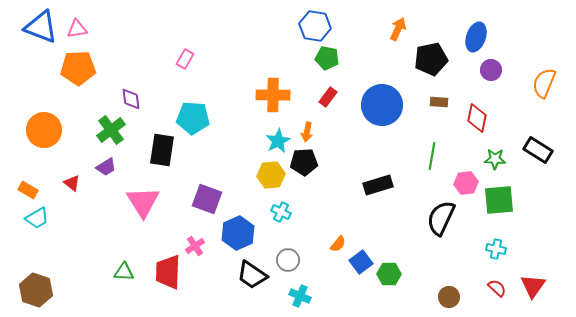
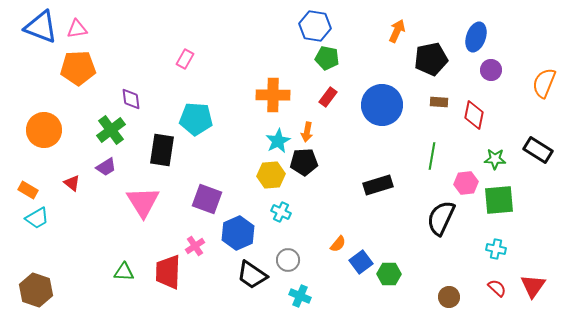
orange arrow at (398, 29): moved 1 px left, 2 px down
cyan pentagon at (193, 118): moved 3 px right, 1 px down
red diamond at (477, 118): moved 3 px left, 3 px up
